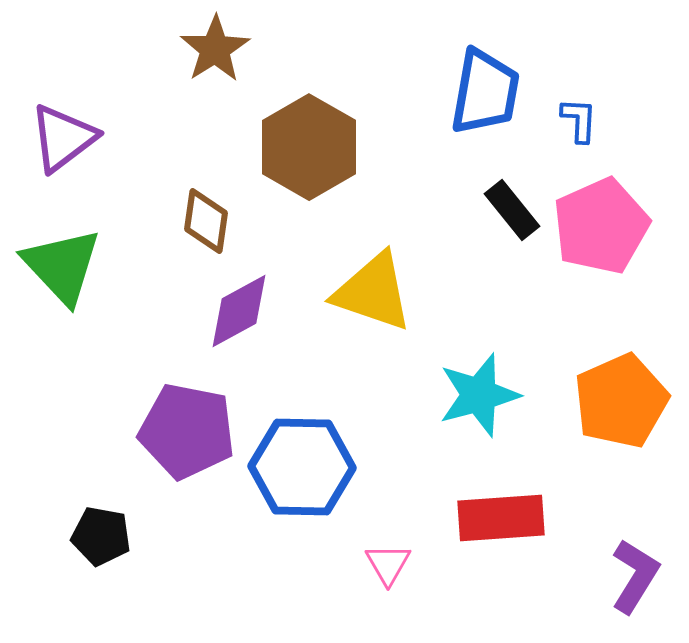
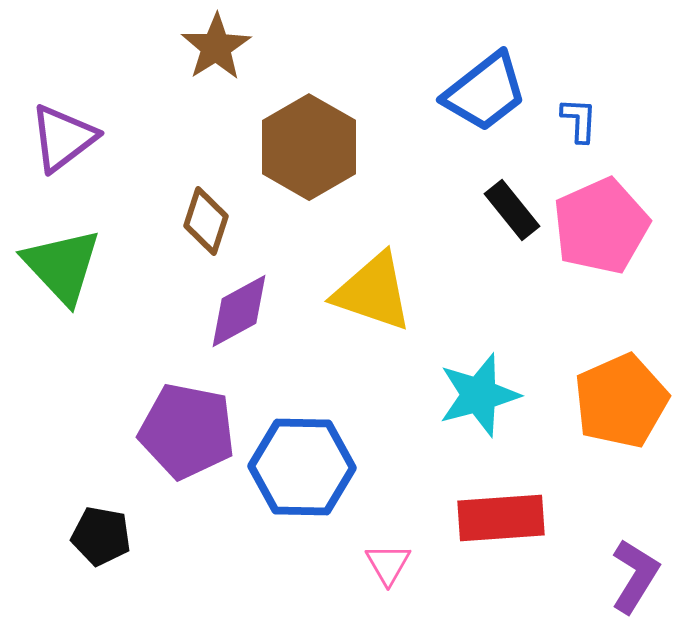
brown star: moved 1 px right, 2 px up
blue trapezoid: rotated 42 degrees clockwise
brown diamond: rotated 10 degrees clockwise
